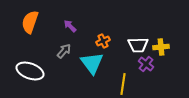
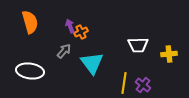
orange semicircle: rotated 145 degrees clockwise
purple arrow: rotated 24 degrees clockwise
orange cross: moved 22 px left, 9 px up
yellow cross: moved 8 px right, 7 px down
purple cross: moved 3 px left, 21 px down
white ellipse: rotated 12 degrees counterclockwise
yellow line: moved 1 px right, 1 px up
